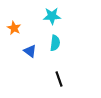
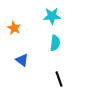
blue triangle: moved 8 px left, 9 px down
